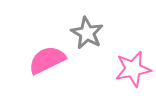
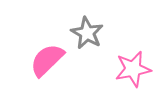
pink semicircle: rotated 18 degrees counterclockwise
